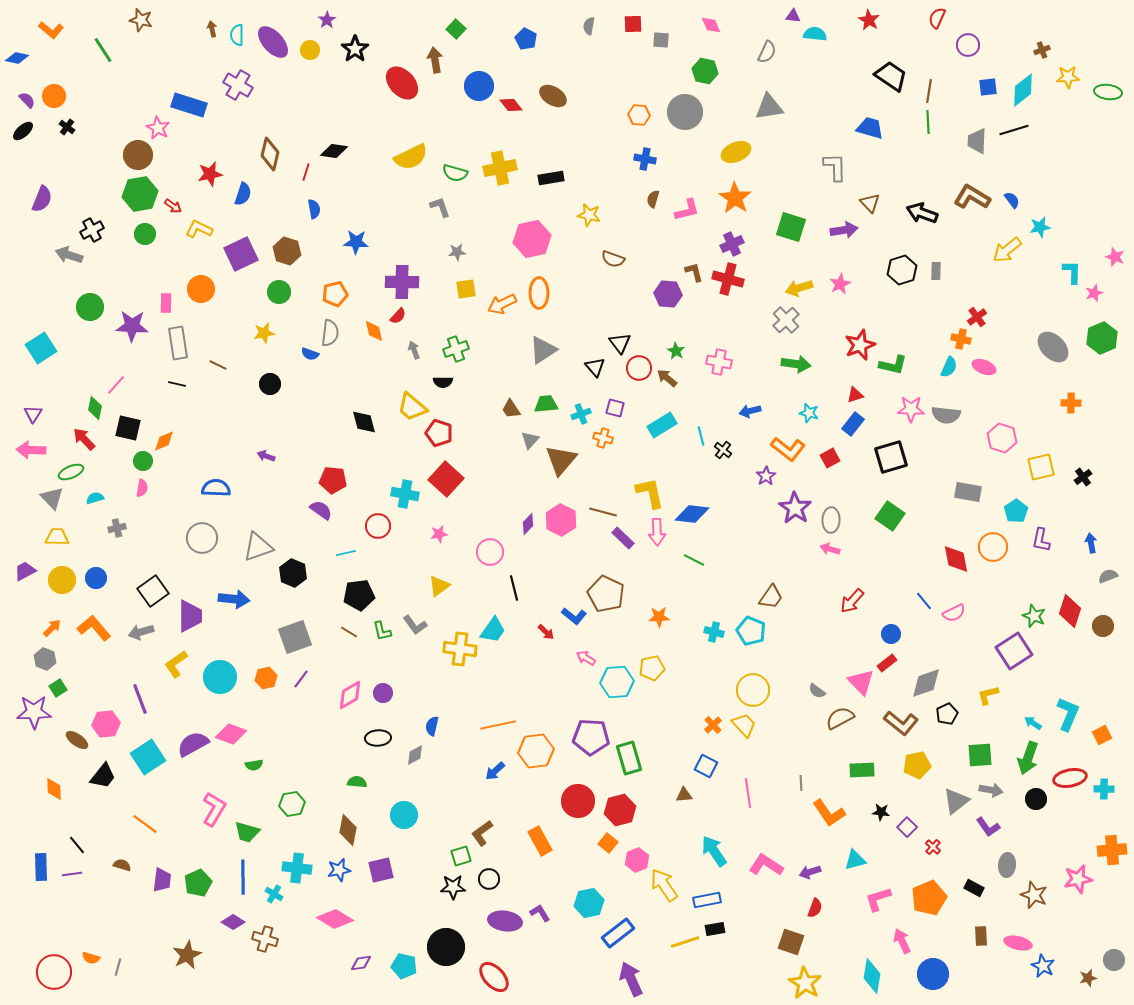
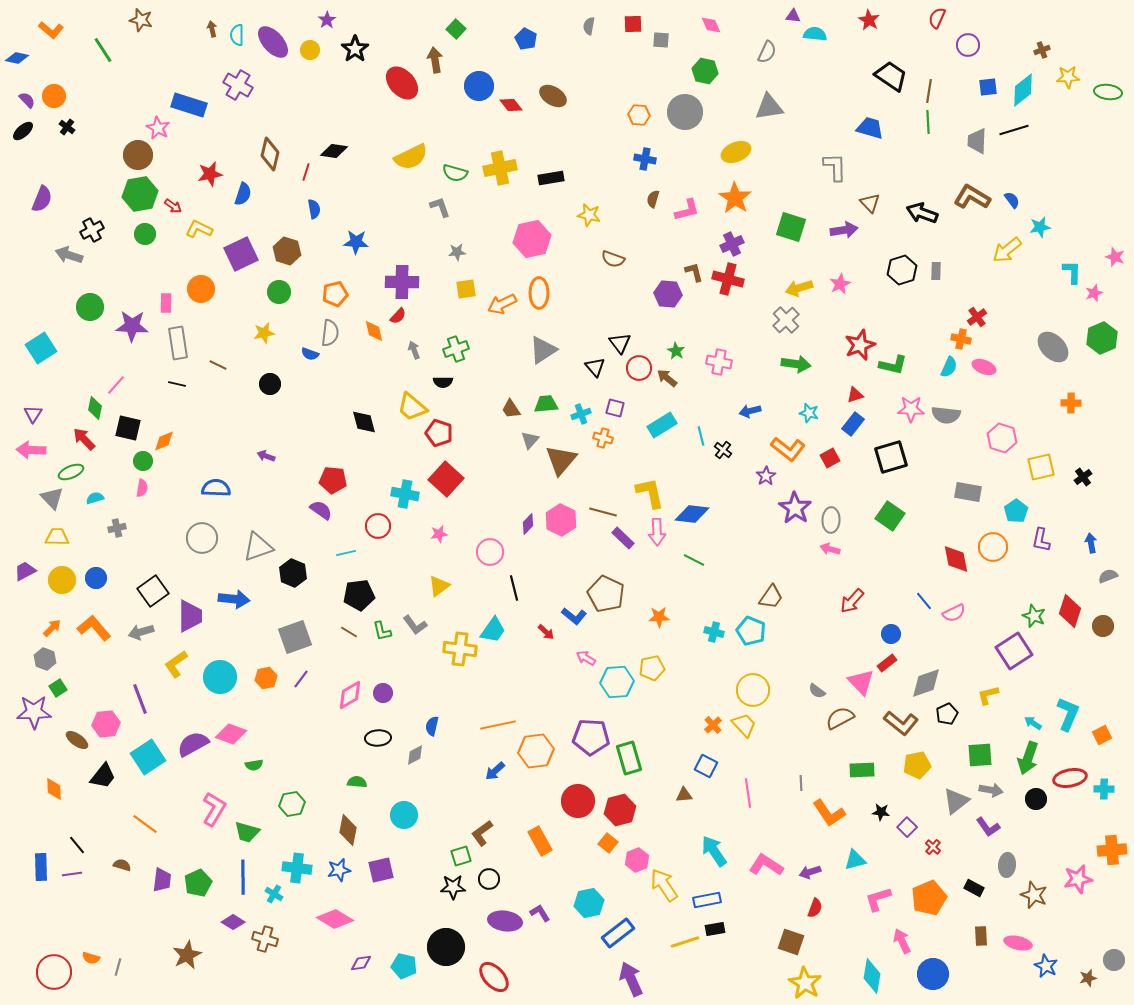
blue star at (1043, 966): moved 3 px right
